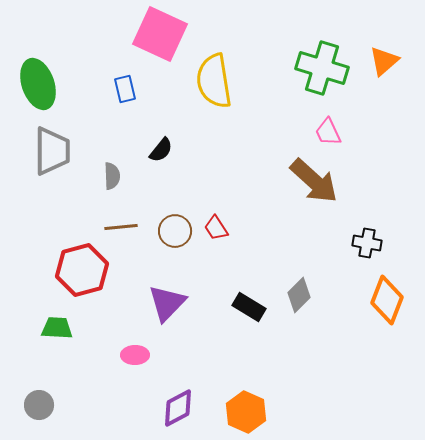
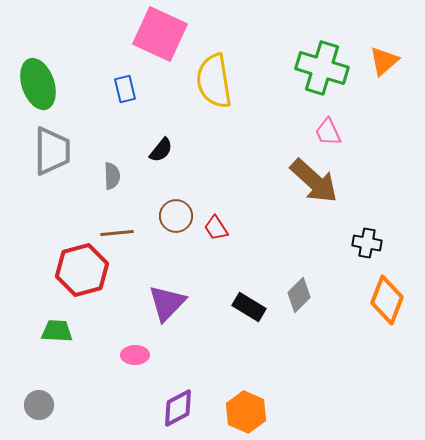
brown line: moved 4 px left, 6 px down
brown circle: moved 1 px right, 15 px up
green trapezoid: moved 3 px down
